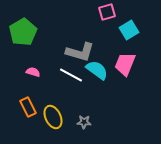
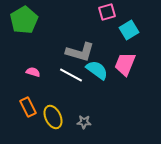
green pentagon: moved 1 px right, 12 px up
